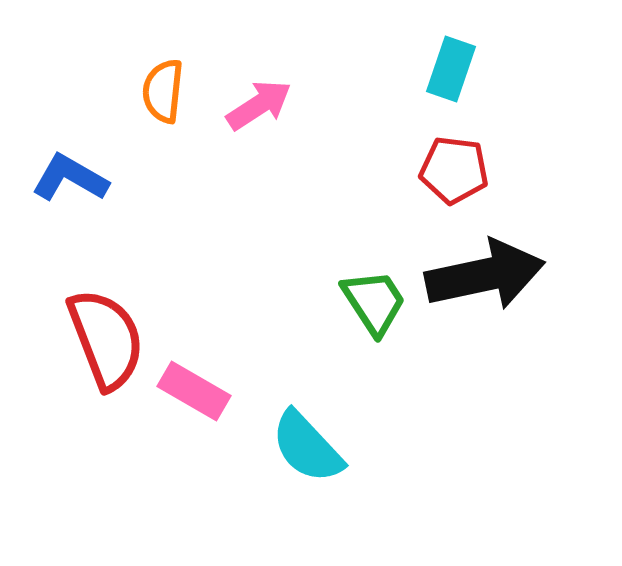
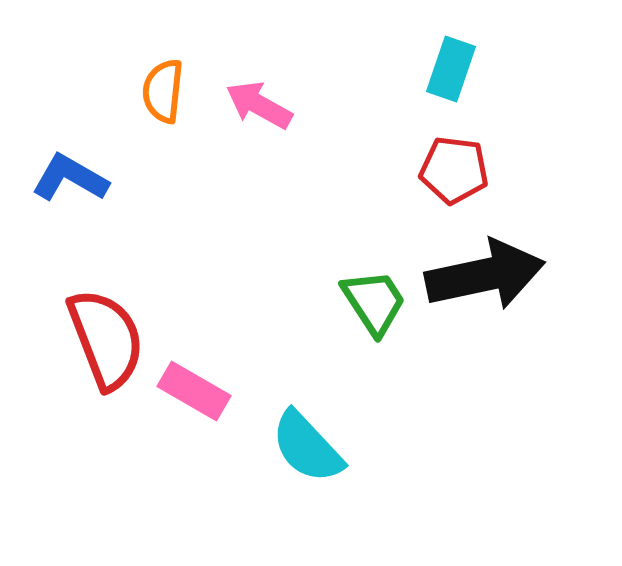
pink arrow: rotated 118 degrees counterclockwise
